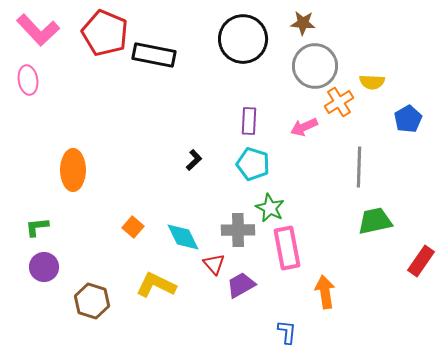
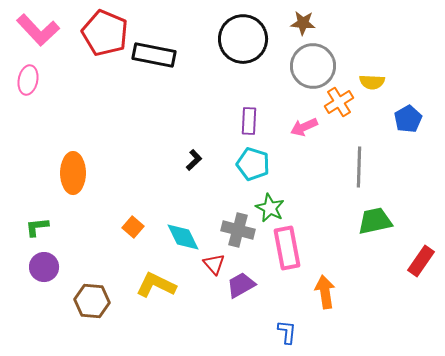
gray circle: moved 2 px left
pink ellipse: rotated 20 degrees clockwise
orange ellipse: moved 3 px down
gray cross: rotated 16 degrees clockwise
brown hexagon: rotated 12 degrees counterclockwise
